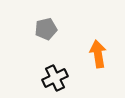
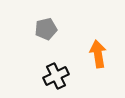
black cross: moved 1 px right, 2 px up
